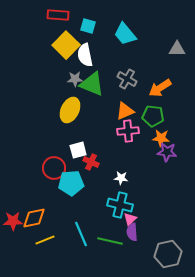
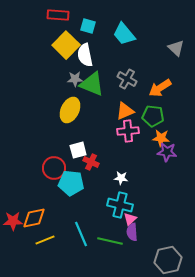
cyan trapezoid: moved 1 px left
gray triangle: moved 1 px left, 1 px up; rotated 42 degrees clockwise
cyan pentagon: rotated 10 degrees clockwise
gray hexagon: moved 6 px down
